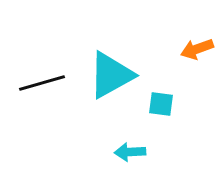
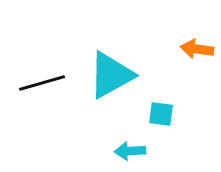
orange arrow: rotated 28 degrees clockwise
cyan square: moved 10 px down
cyan arrow: moved 1 px up
